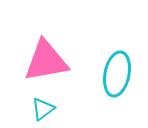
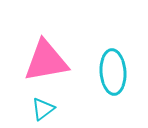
cyan ellipse: moved 4 px left, 2 px up; rotated 15 degrees counterclockwise
